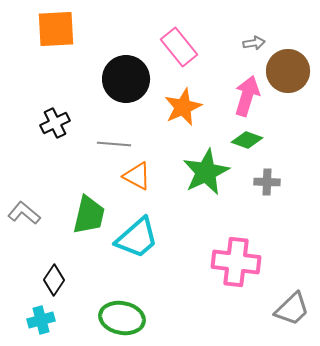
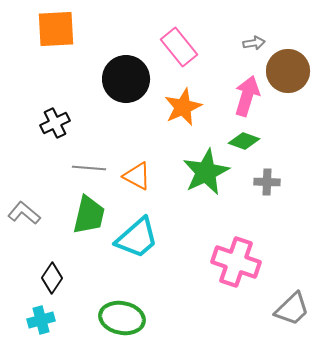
green diamond: moved 3 px left, 1 px down
gray line: moved 25 px left, 24 px down
pink cross: rotated 12 degrees clockwise
black diamond: moved 2 px left, 2 px up
